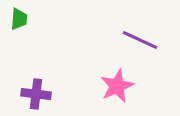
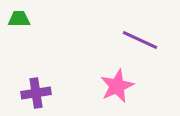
green trapezoid: rotated 95 degrees counterclockwise
purple cross: moved 1 px up; rotated 16 degrees counterclockwise
